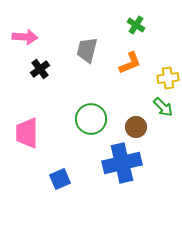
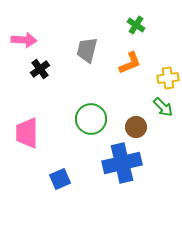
pink arrow: moved 1 px left, 3 px down
